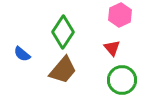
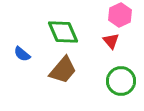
green diamond: rotated 56 degrees counterclockwise
red triangle: moved 1 px left, 7 px up
green circle: moved 1 px left, 1 px down
